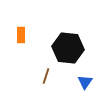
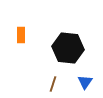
brown line: moved 7 px right, 8 px down
